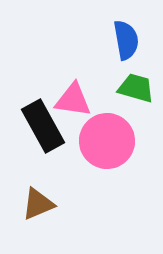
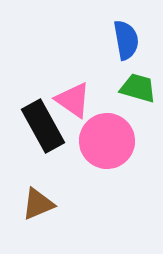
green trapezoid: moved 2 px right
pink triangle: rotated 27 degrees clockwise
